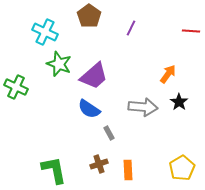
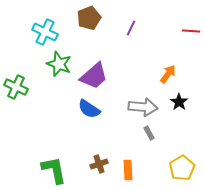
brown pentagon: moved 2 px down; rotated 15 degrees clockwise
gray rectangle: moved 40 px right
